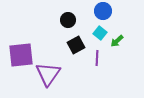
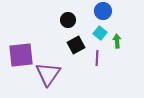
green arrow: rotated 128 degrees clockwise
